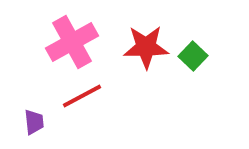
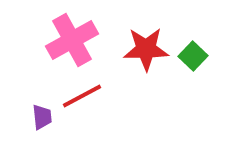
pink cross: moved 2 px up
red star: moved 2 px down
purple trapezoid: moved 8 px right, 5 px up
